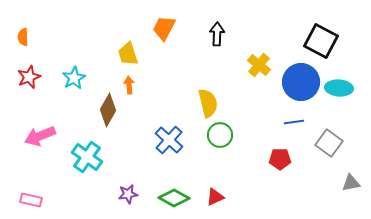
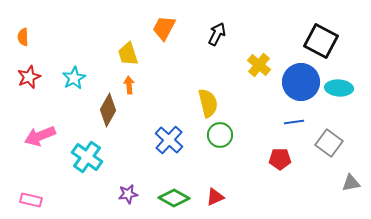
black arrow: rotated 25 degrees clockwise
